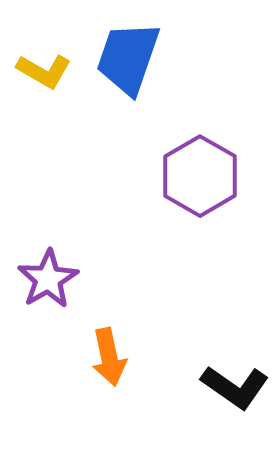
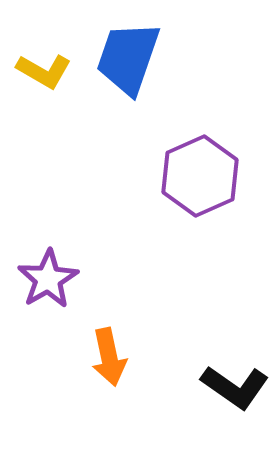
purple hexagon: rotated 6 degrees clockwise
